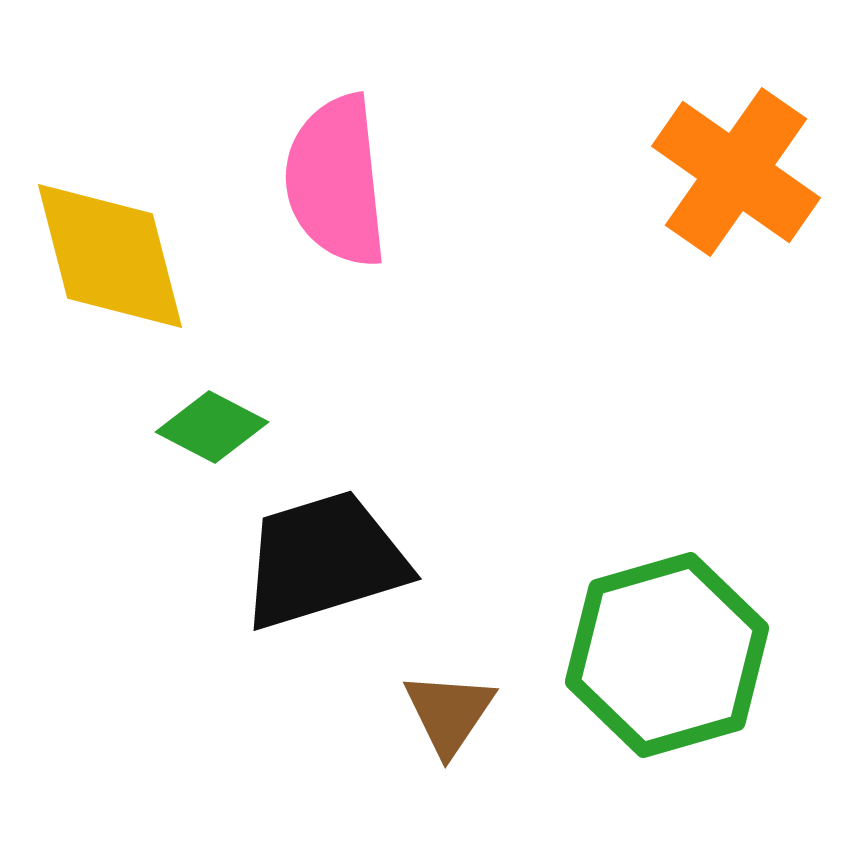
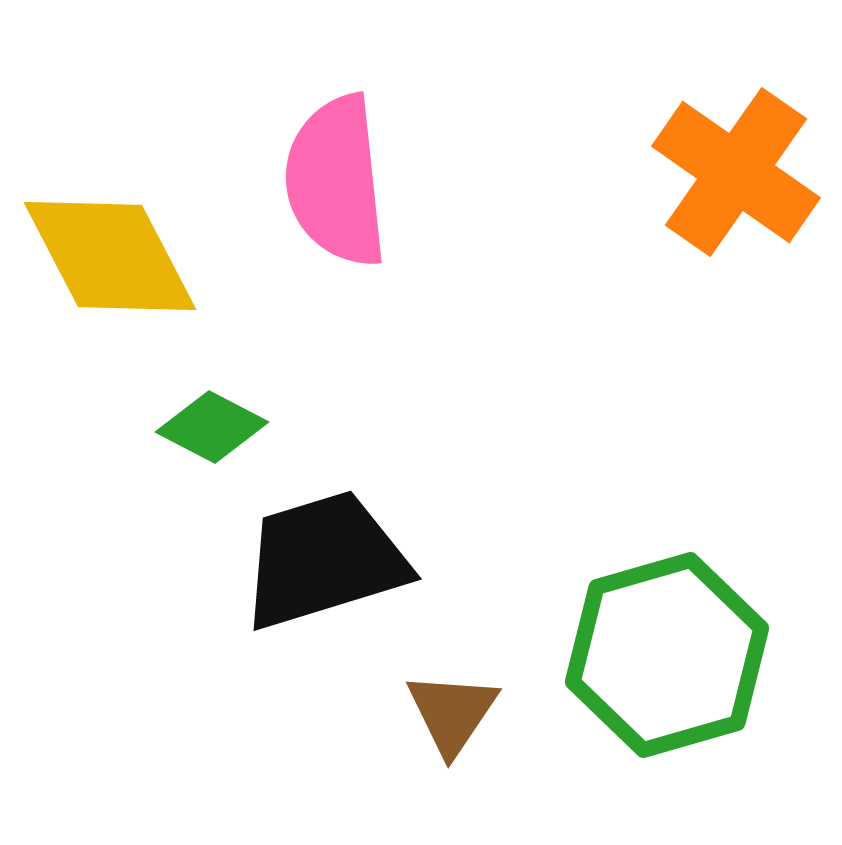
yellow diamond: rotated 13 degrees counterclockwise
brown triangle: moved 3 px right
